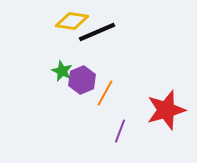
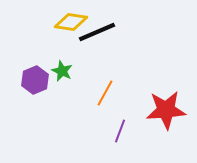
yellow diamond: moved 1 px left, 1 px down
purple hexagon: moved 47 px left
red star: rotated 12 degrees clockwise
